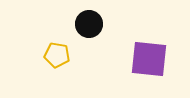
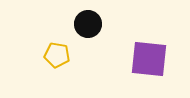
black circle: moved 1 px left
